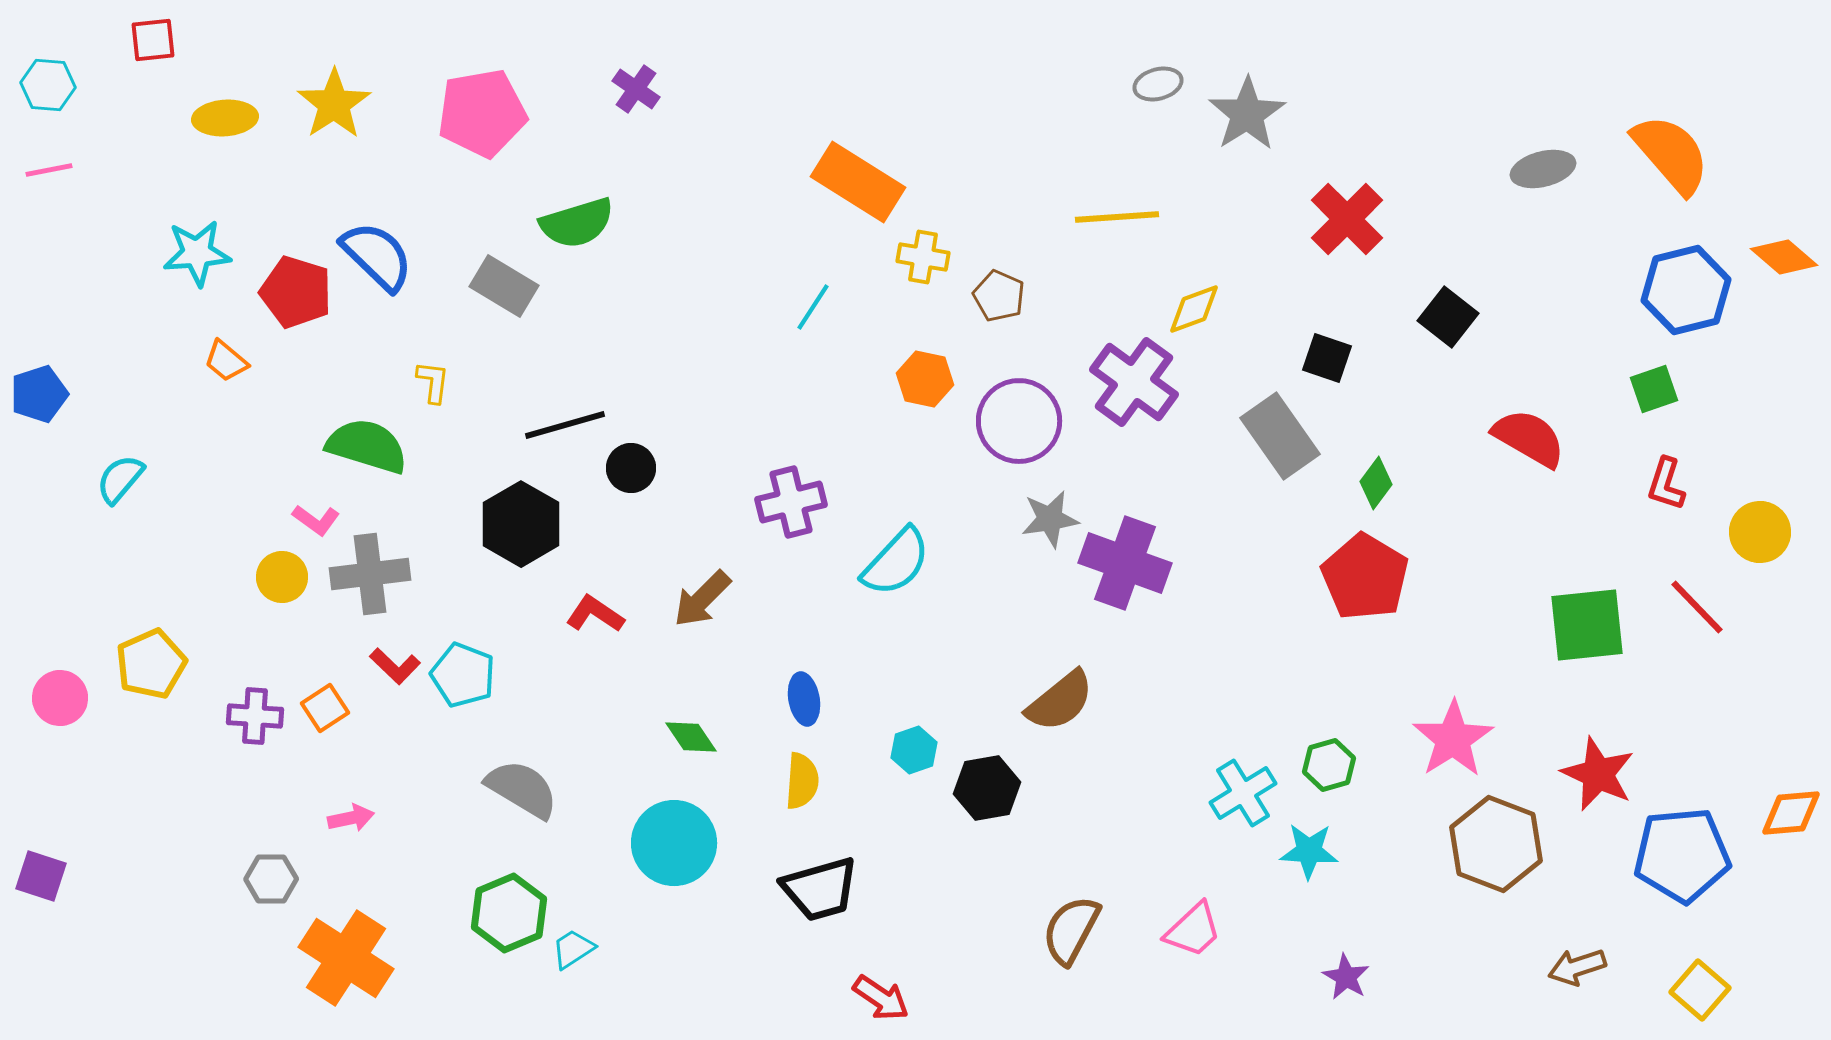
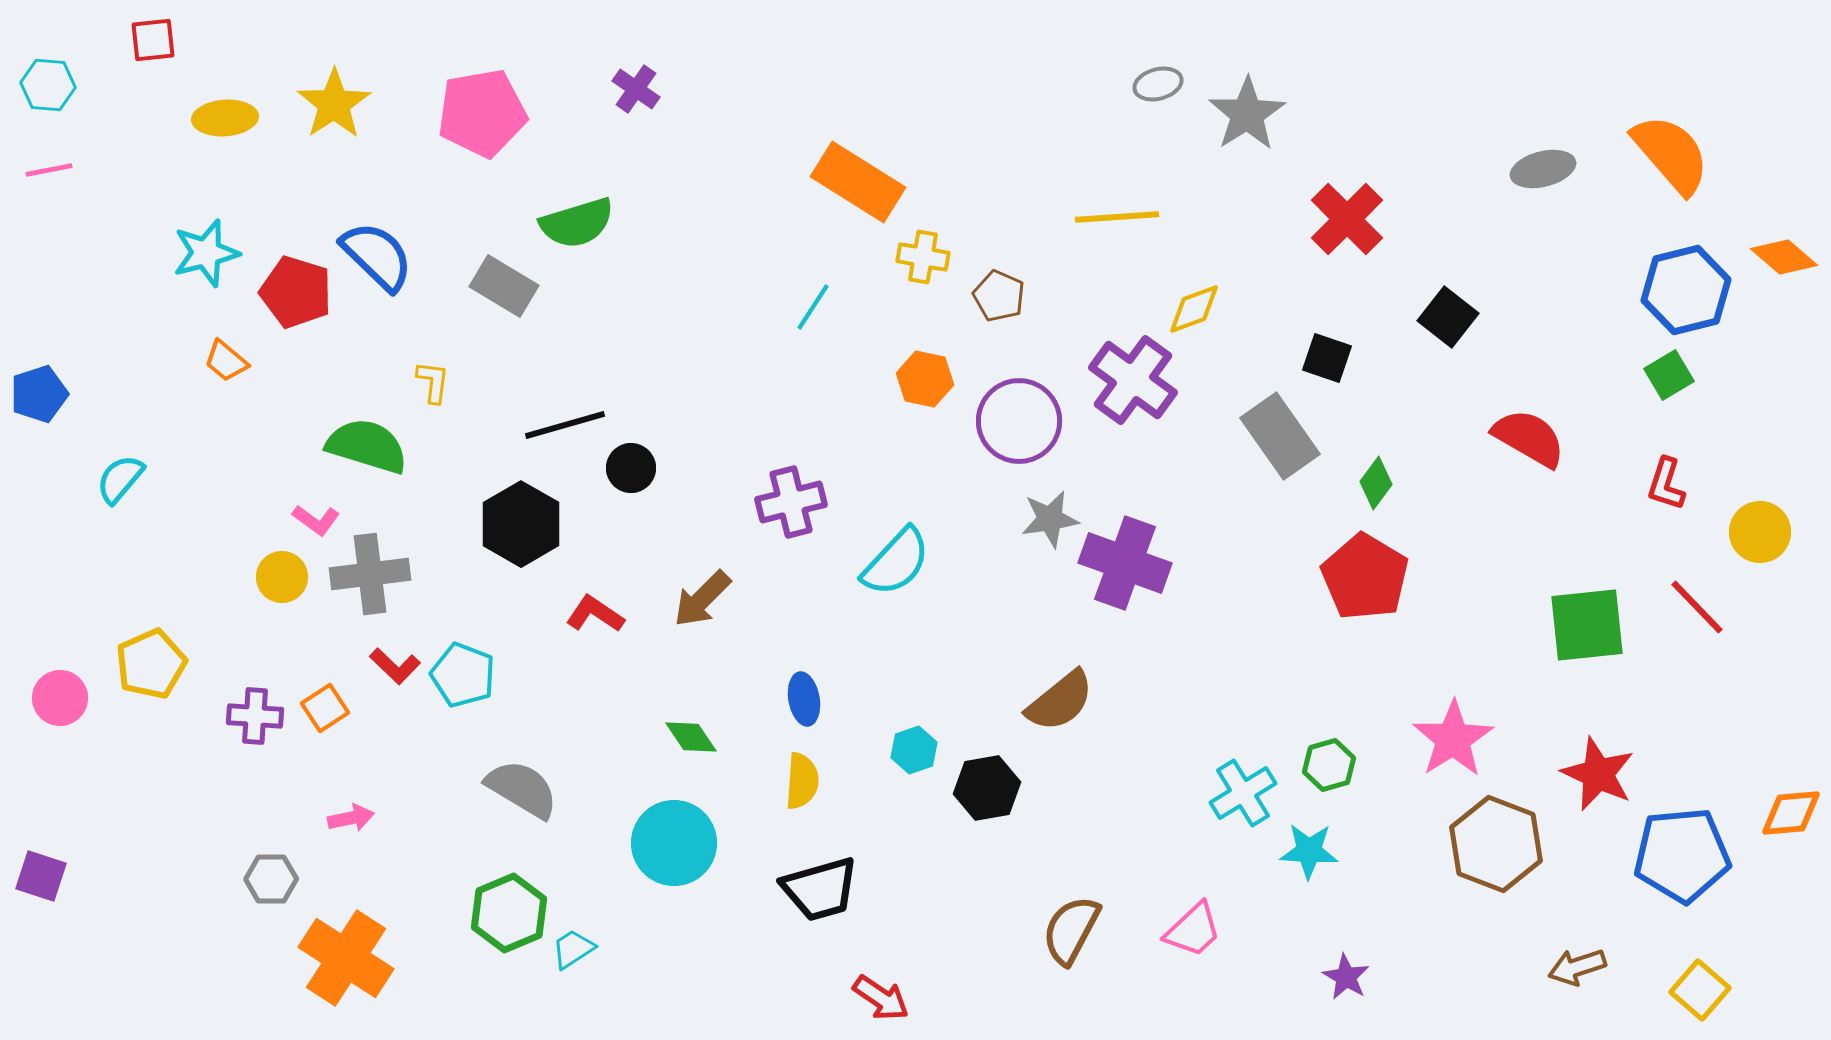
cyan star at (197, 253): moved 9 px right; rotated 10 degrees counterclockwise
purple cross at (1134, 382): moved 1 px left, 2 px up
green square at (1654, 389): moved 15 px right, 14 px up; rotated 12 degrees counterclockwise
